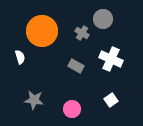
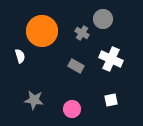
white semicircle: moved 1 px up
white square: rotated 24 degrees clockwise
